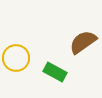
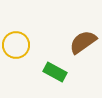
yellow circle: moved 13 px up
